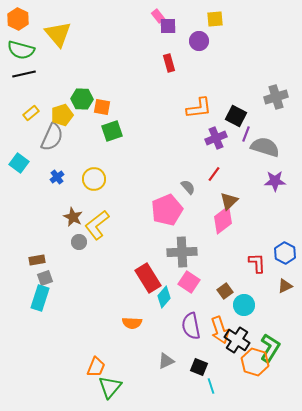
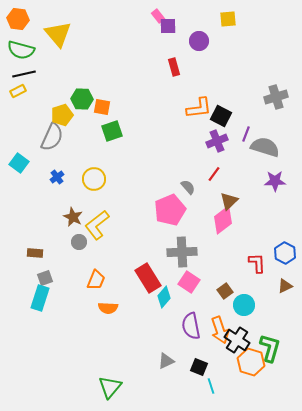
orange hexagon at (18, 19): rotated 20 degrees counterclockwise
yellow square at (215, 19): moved 13 px right
red rectangle at (169, 63): moved 5 px right, 4 px down
yellow rectangle at (31, 113): moved 13 px left, 22 px up; rotated 14 degrees clockwise
black square at (236, 116): moved 15 px left
purple cross at (216, 138): moved 1 px right, 3 px down
pink pentagon at (167, 210): moved 3 px right
brown rectangle at (37, 260): moved 2 px left, 7 px up; rotated 14 degrees clockwise
orange semicircle at (132, 323): moved 24 px left, 15 px up
green L-shape at (270, 348): rotated 16 degrees counterclockwise
orange hexagon at (255, 362): moved 4 px left
orange trapezoid at (96, 367): moved 87 px up
